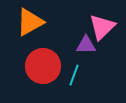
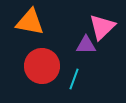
orange triangle: rotated 40 degrees clockwise
red circle: moved 1 px left
cyan line: moved 4 px down
